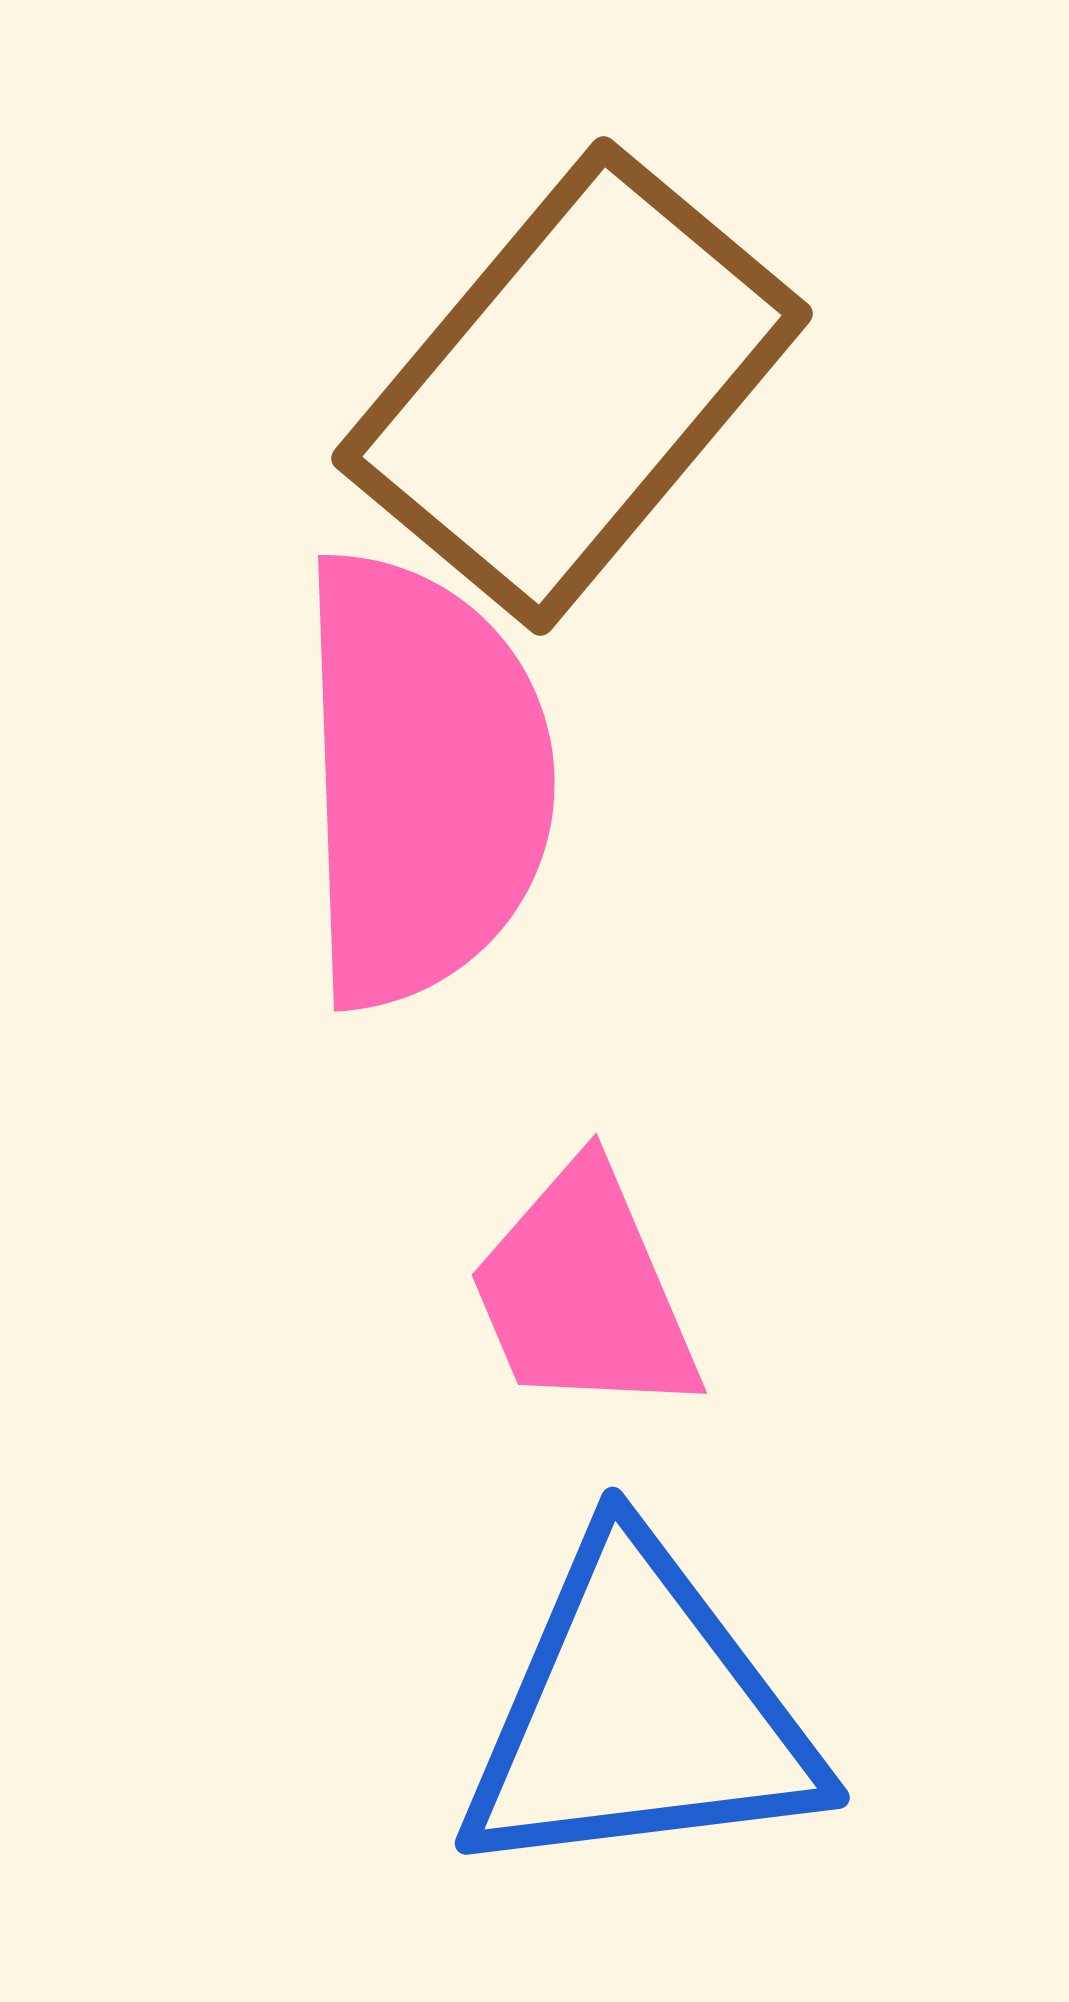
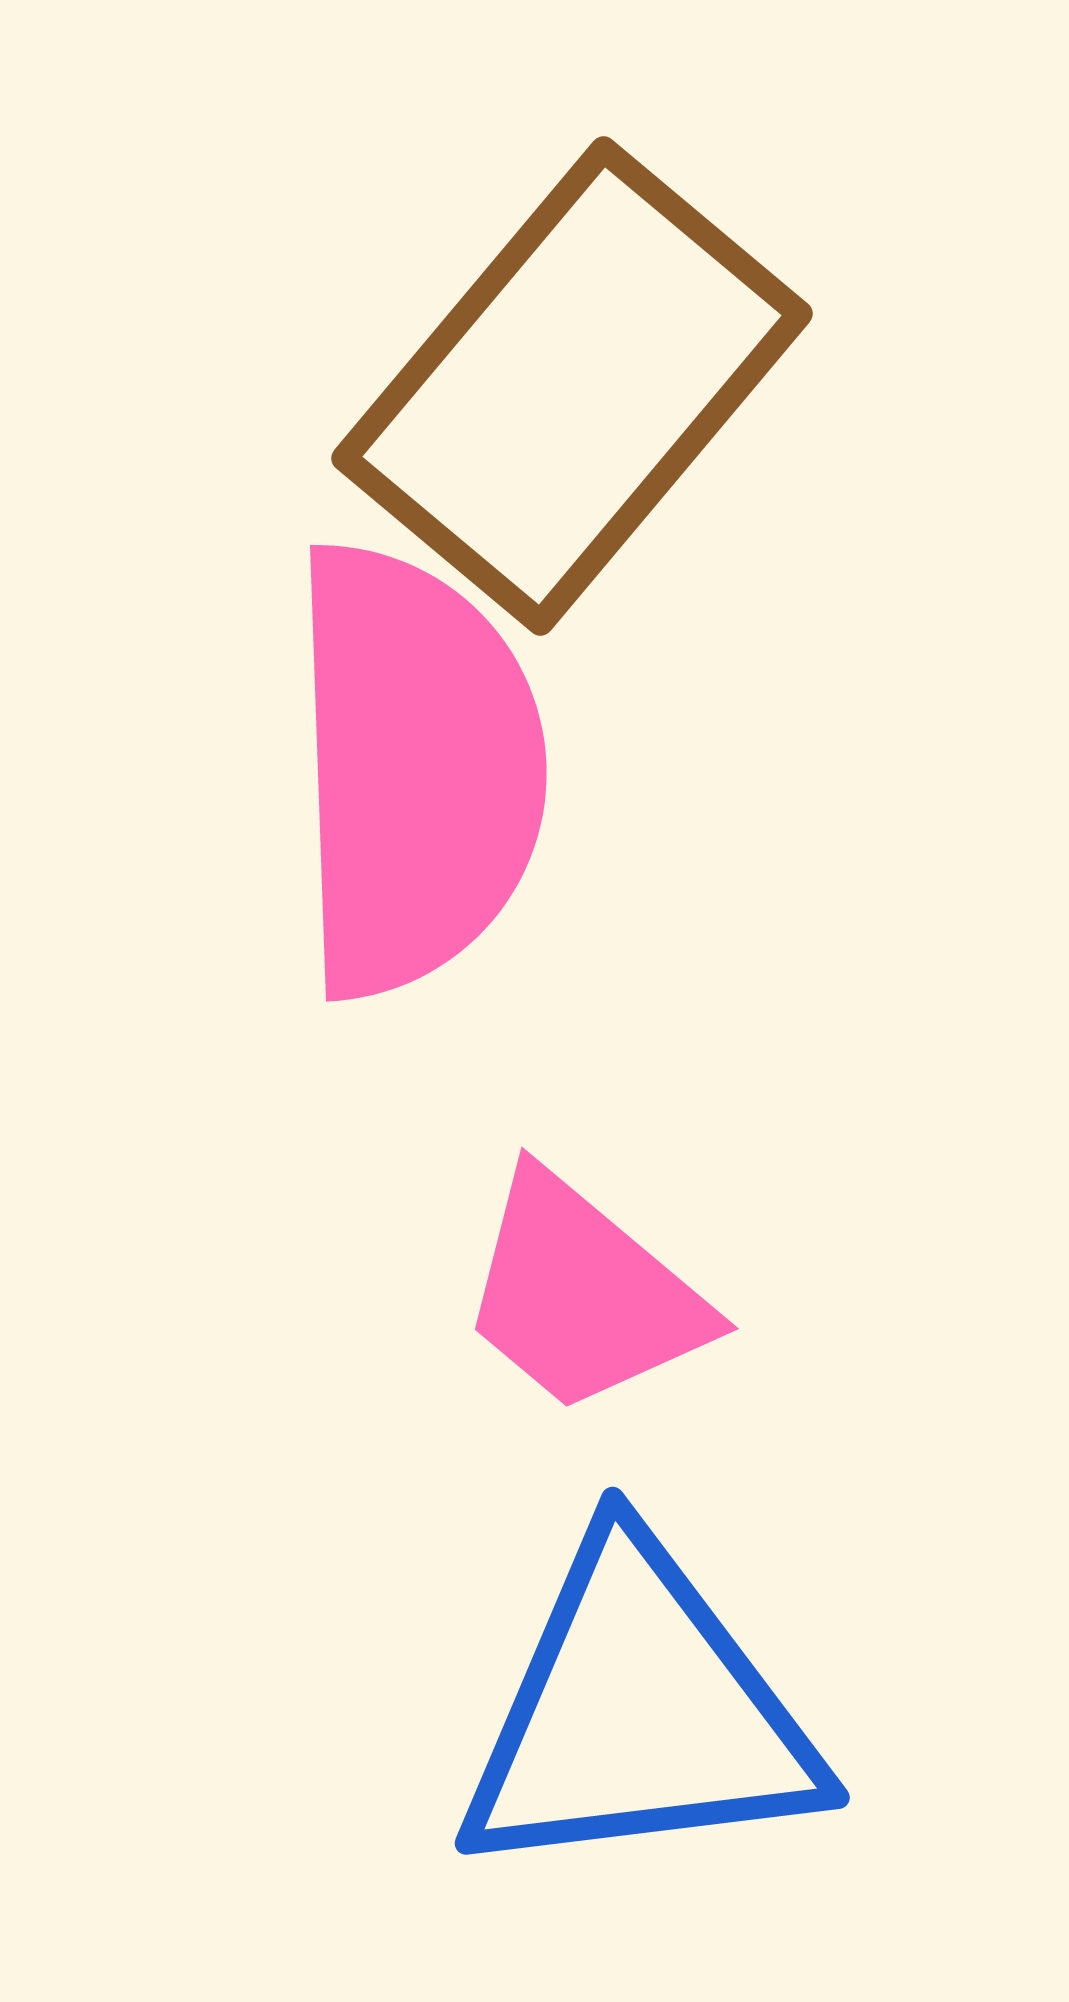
pink semicircle: moved 8 px left, 10 px up
pink trapezoid: moved 1 px left, 2 px down; rotated 27 degrees counterclockwise
